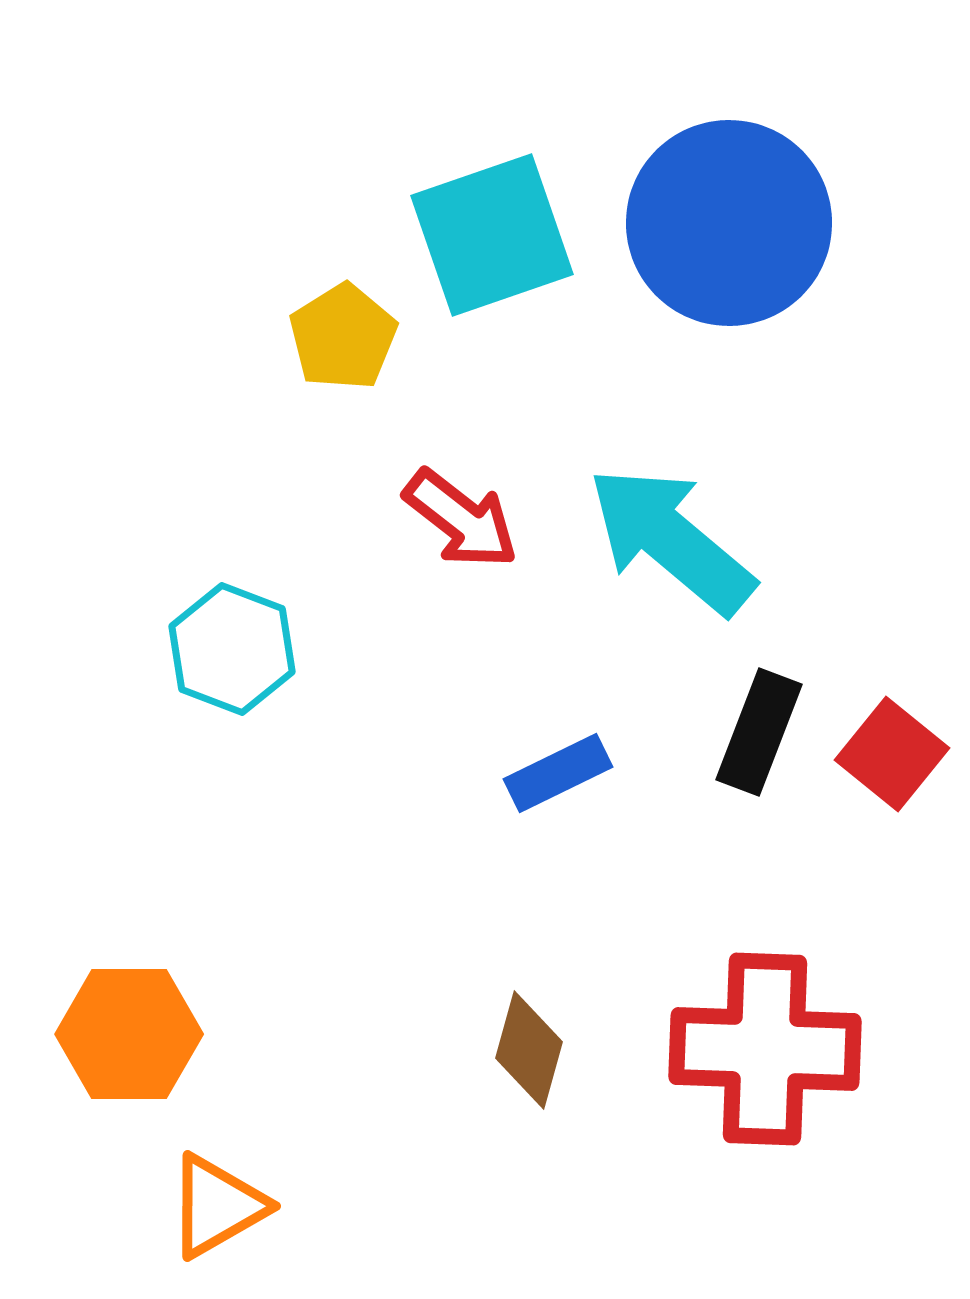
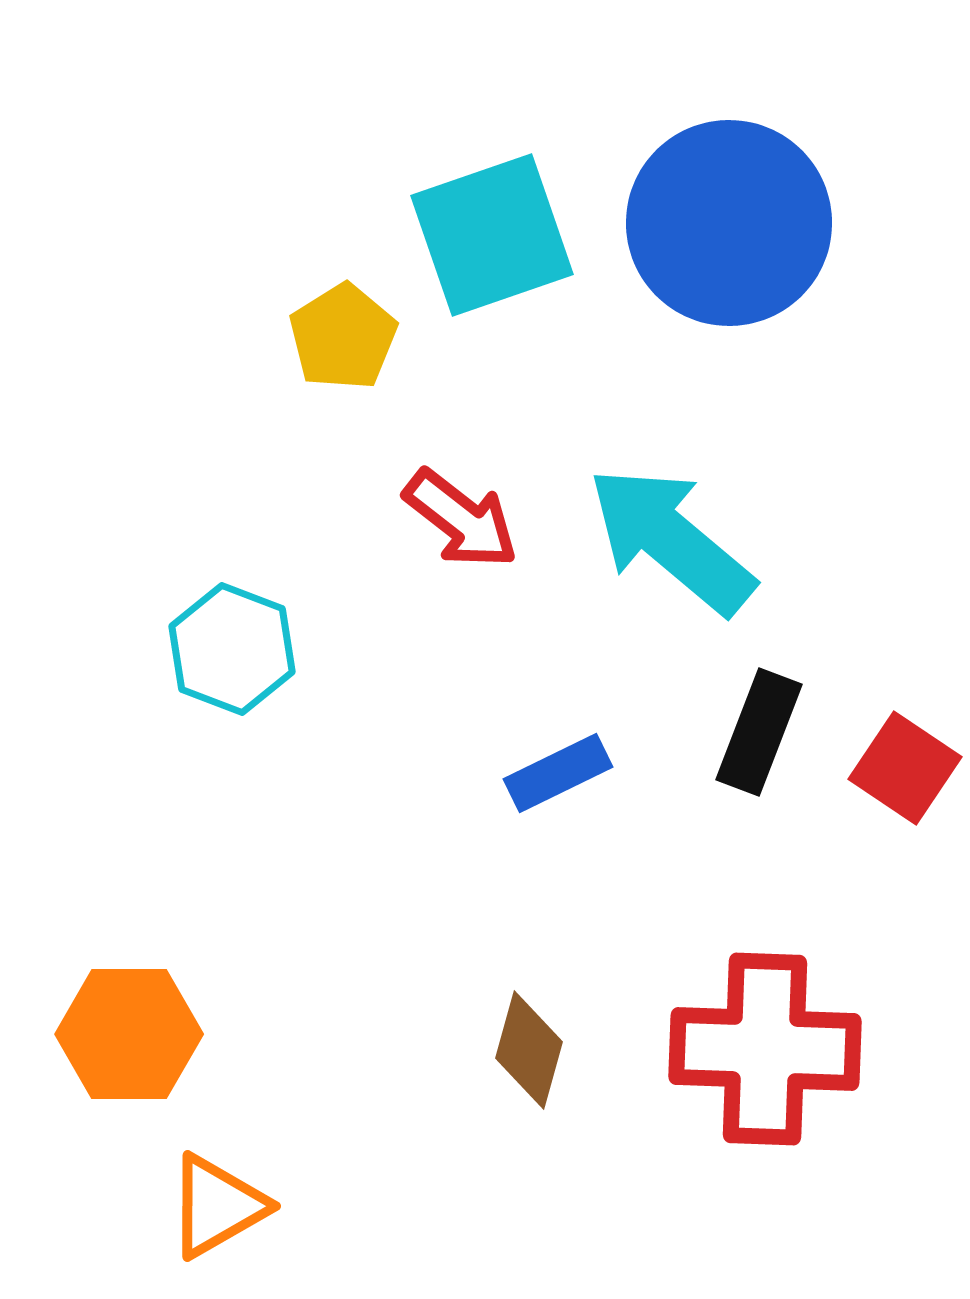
red square: moved 13 px right, 14 px down; rotated 5 degrees counterclockwise
